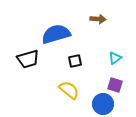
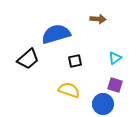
black trapezoid: rotated 25 degrees counterclockwise
yellow semicircle: rotated 20 degrees counterclockwise
